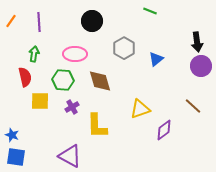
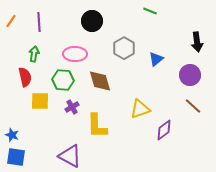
purple circle: moved 11 px left, 9 px down
